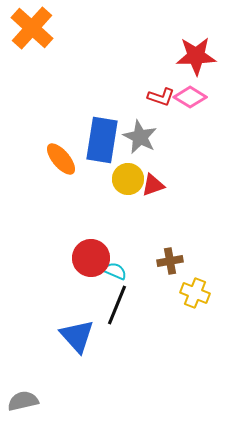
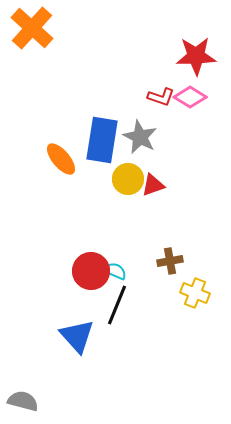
red circle: moved 13 px down
gray semicircle: rotated 28 degrees clockwise
